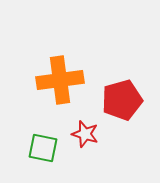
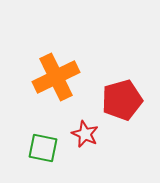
orange cross: moved 4 px left, 3 px up; rotated 18 degrees counterclockwise
red star: rotated 8 degrees clockwise
